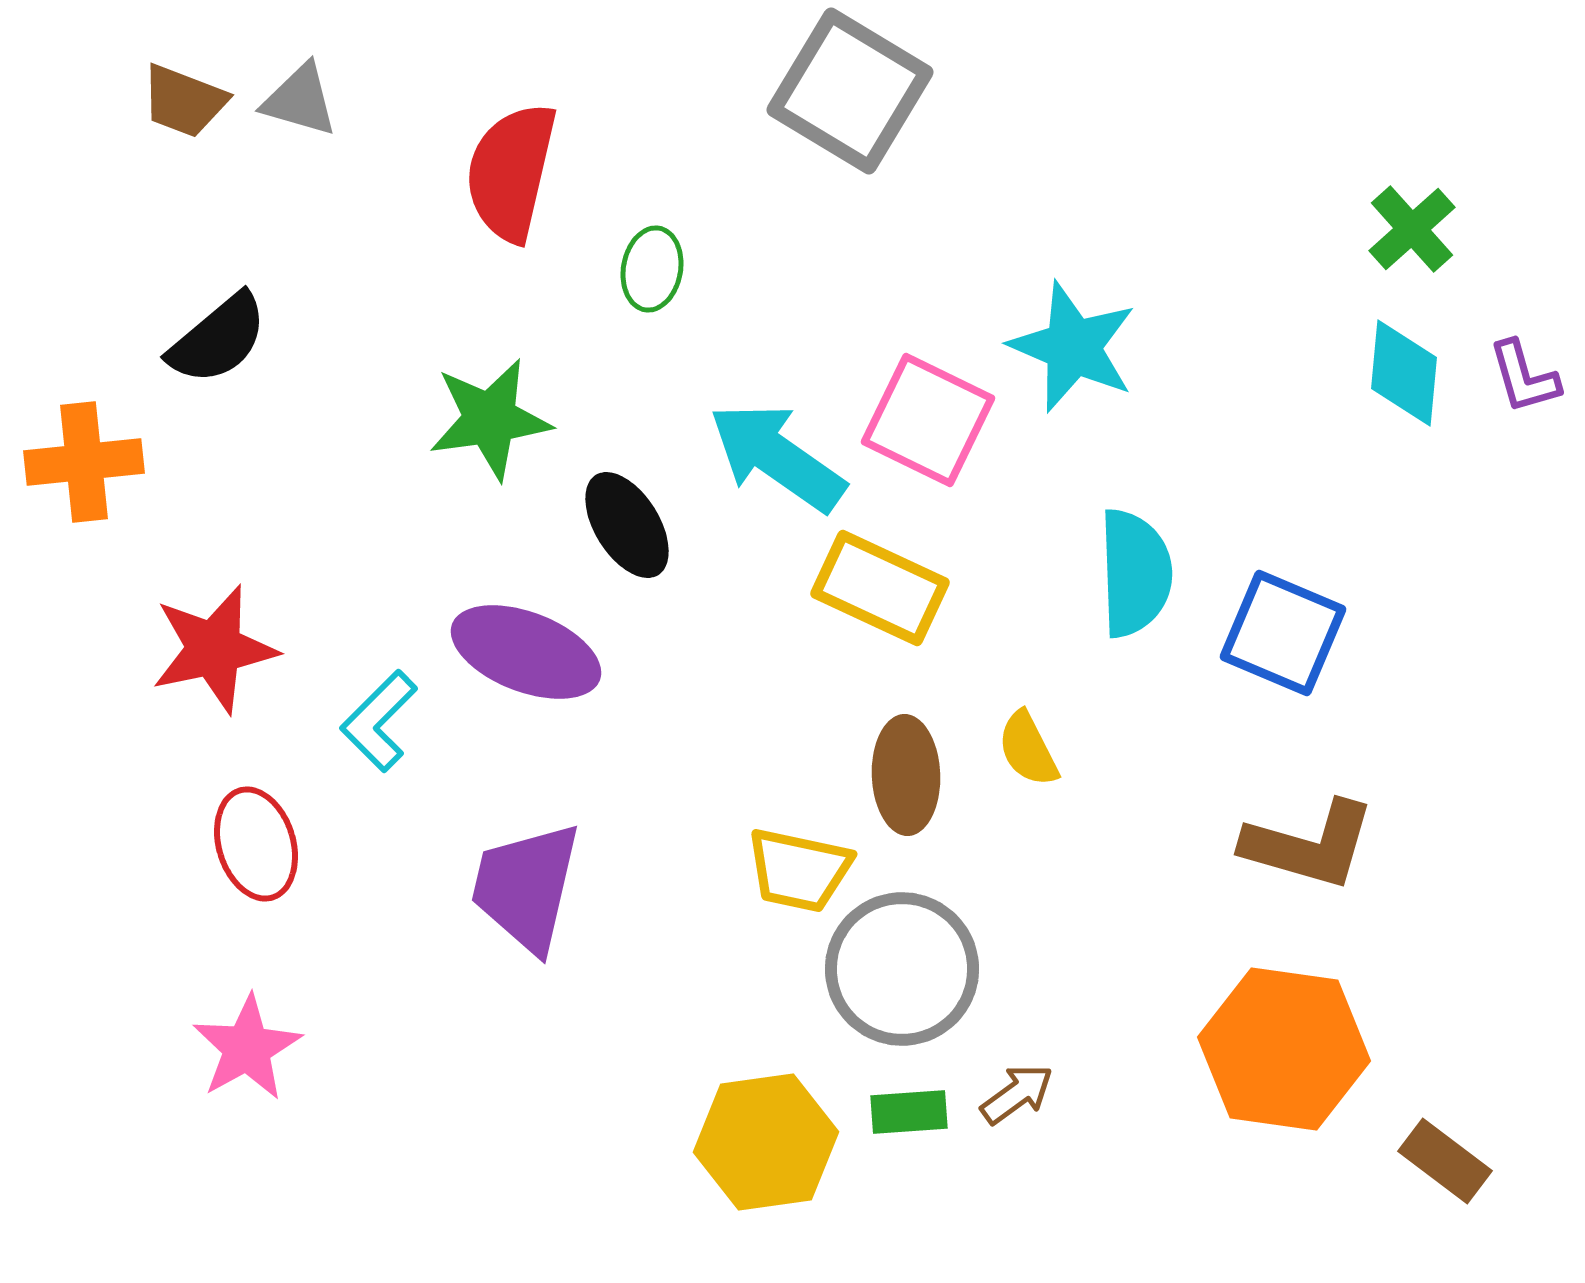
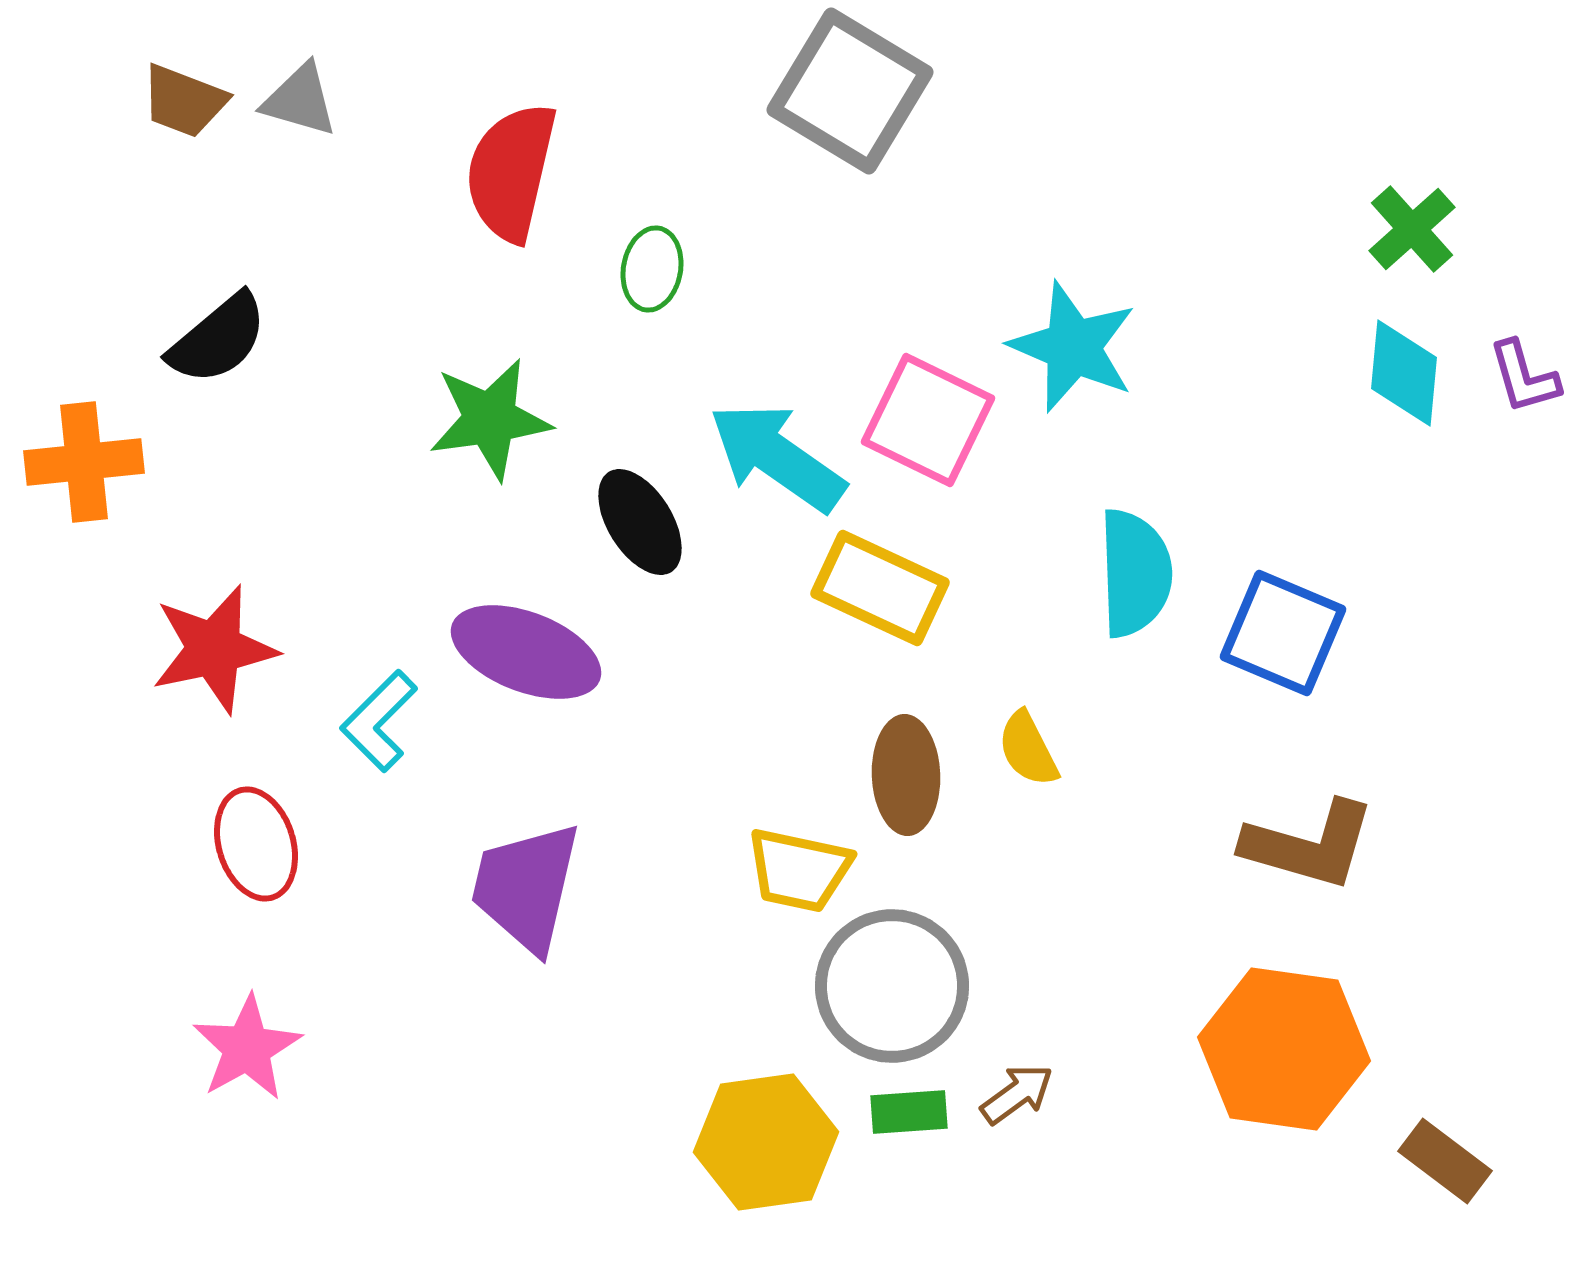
black ellipse: moved 13 px right, 3 px up
gray circle: moved 10 px left, 17 px down
